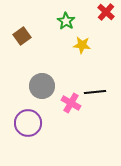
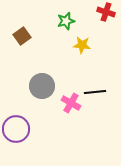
red cross: rotated 24 degrees counterclockwise
green star: rotated 24 degrees clockwise
purple circle: moved 12 px left, 6 px down
